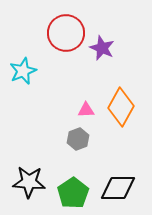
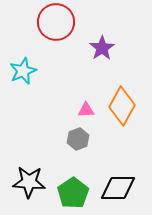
red circle: moved 10 px left, 11 px up
purple star: rotated 15 degrees clockwise
orange diamond: moved 1 px right, 1 px up
